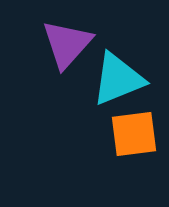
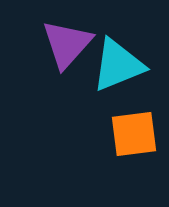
cyan triangle: moved 14 px up
